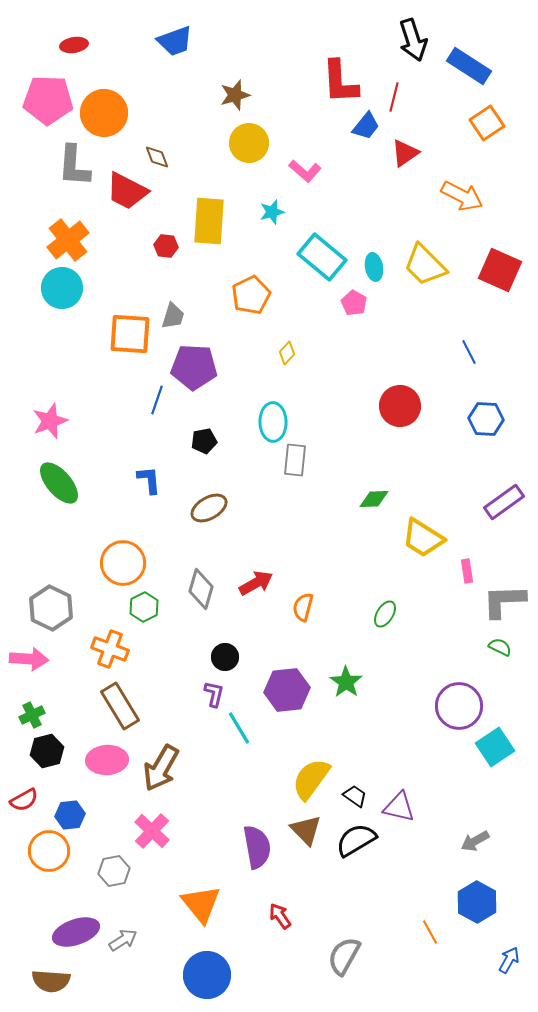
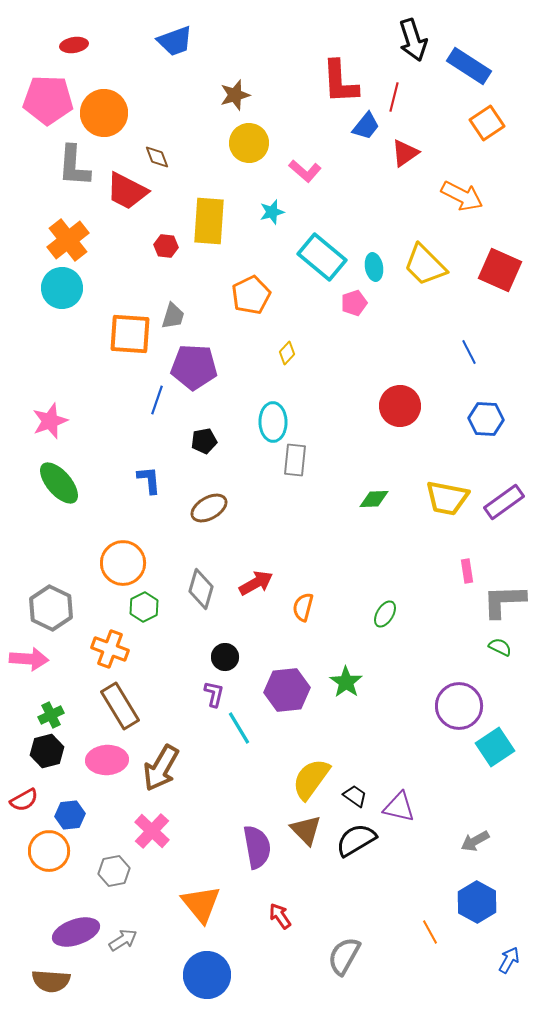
pink pentagon at (354, 303): rotated 25 degrees clockwise
yellow trapezoid at (423, 538): moved 24 px right, 40 px up; rotated 21 degrees counterclockwise
green cross at (32, 715): moved 19 px right
